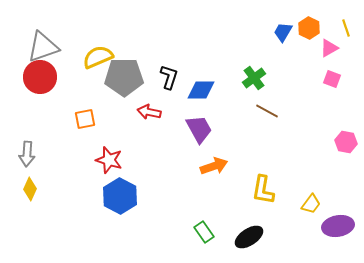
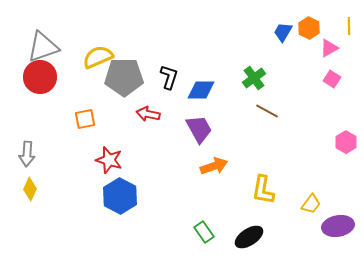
yellow line: moved 3 px right, 2 px up; rotated 18 degrees clockwise
pink square: rotated 12 degrees clockwise
red arrow: moved 1 px left, 2 px down
pink hexagon: rotated 20 degrees clockwise
